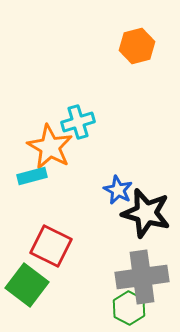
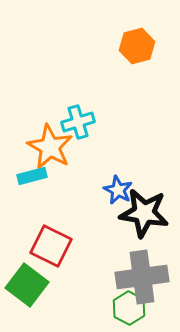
black star: moved 2 px left; rotated 6 degrees counterclockwise
